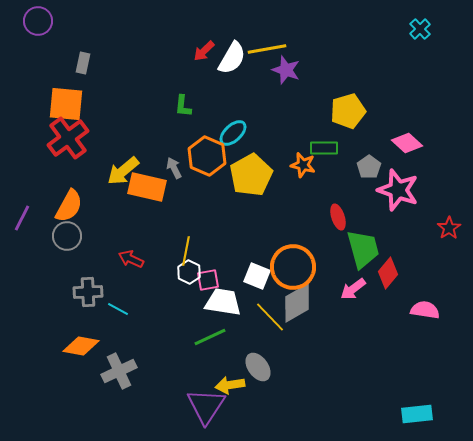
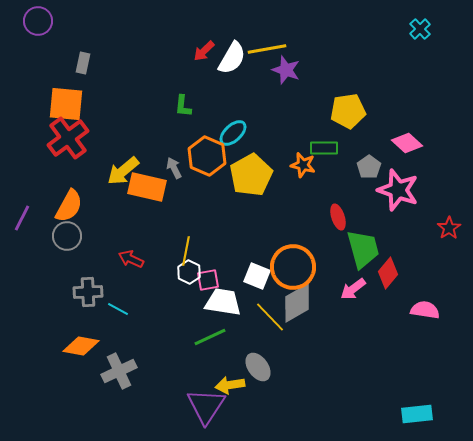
yellow pentagon at (348, 111): rotated 8 degrees clockwise
